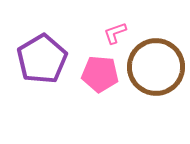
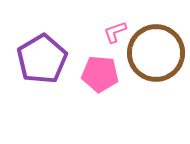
pink L-shape: moved 1 px up
brown circle: moved 14 px up
